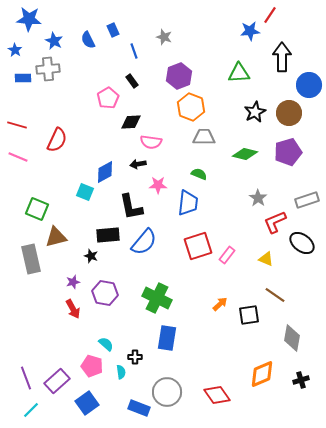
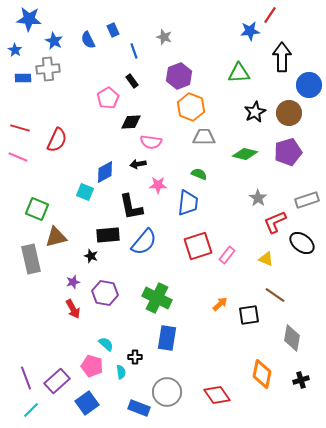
red line at (17, 125): moved 3 px right, 3 px down
orange diamond at (262, 374): rotated 56 degrees counterclockwise
